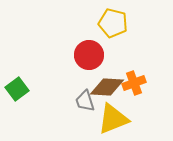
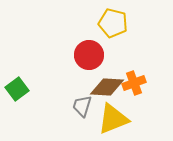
gray trapezoid: moved 3 px left, 5 px down; rotated 35 degrees clockwise
